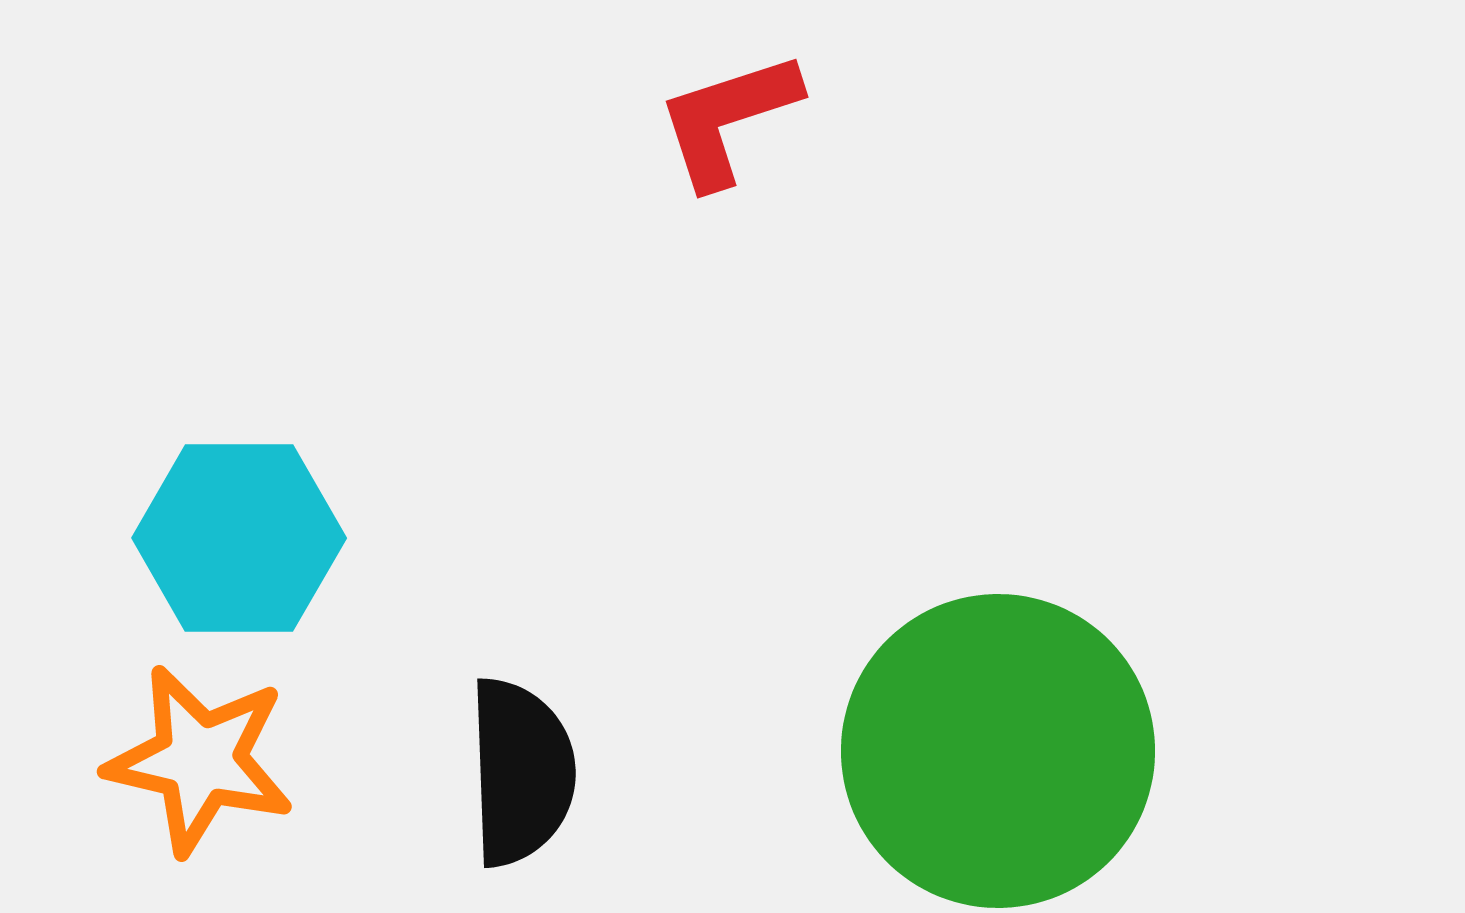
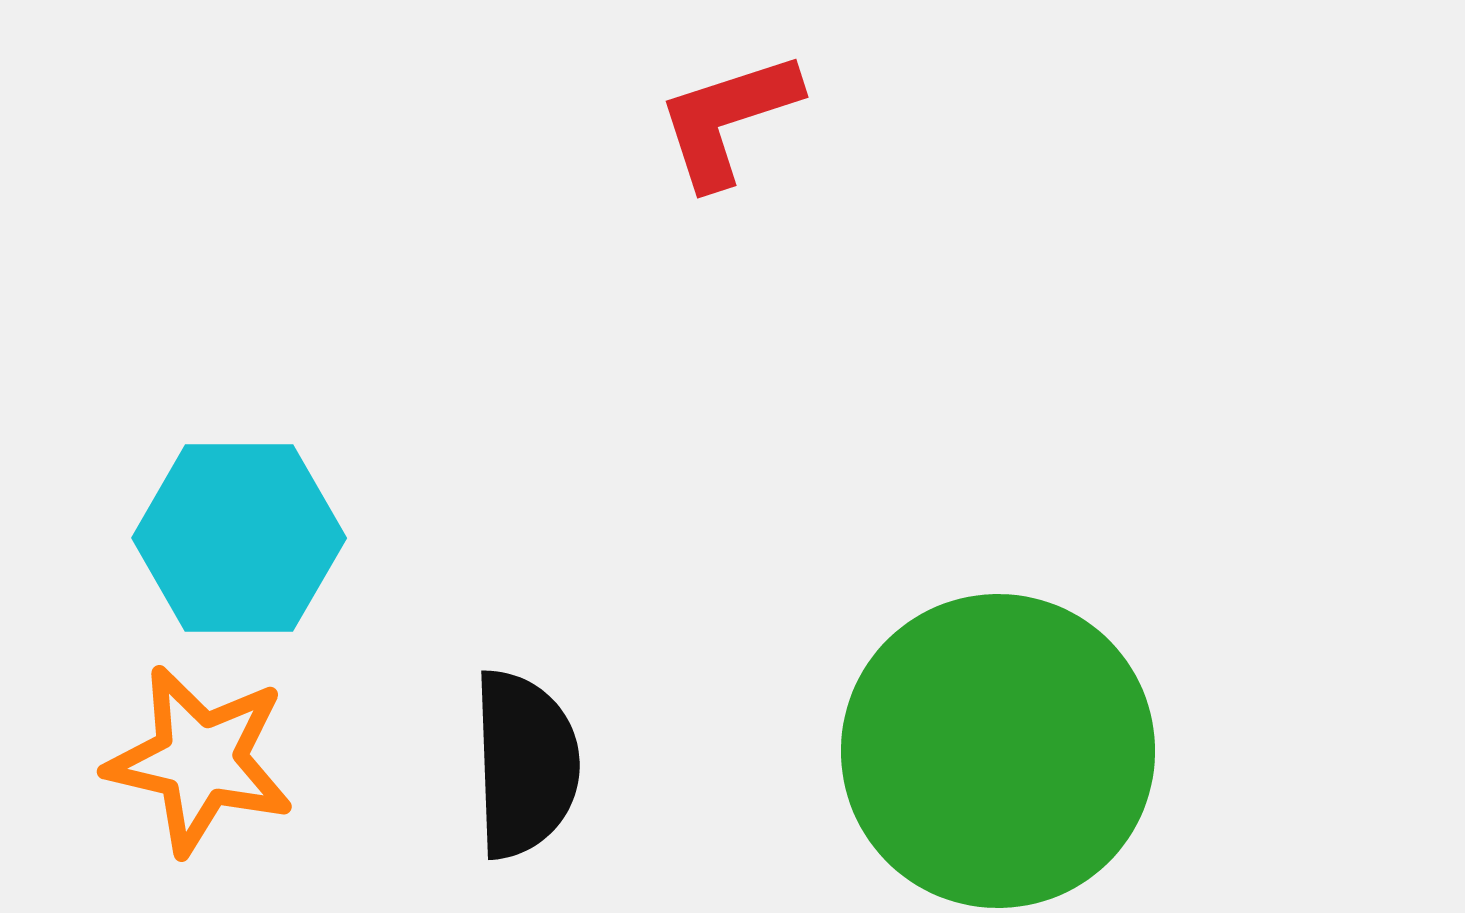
black semicircle: moved 4 px right, 8 px up
